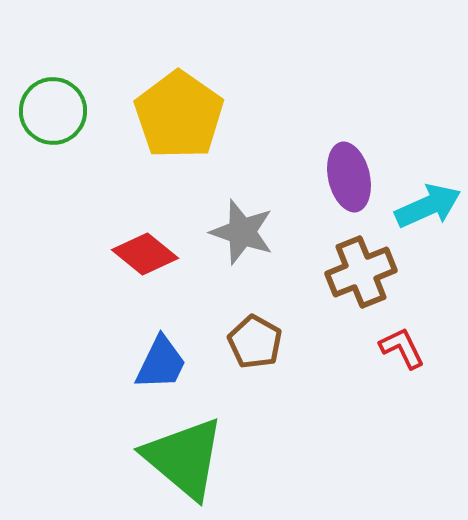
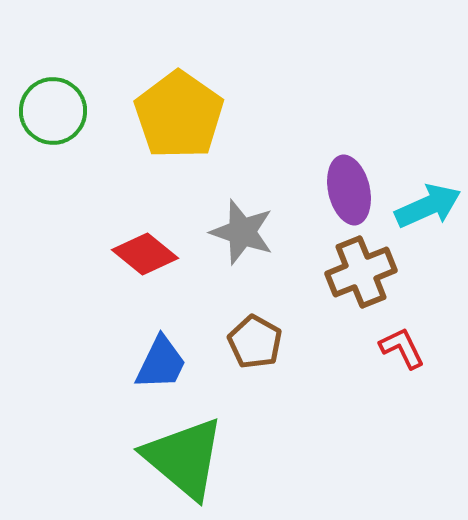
purple ellipse: moved 13 px down
